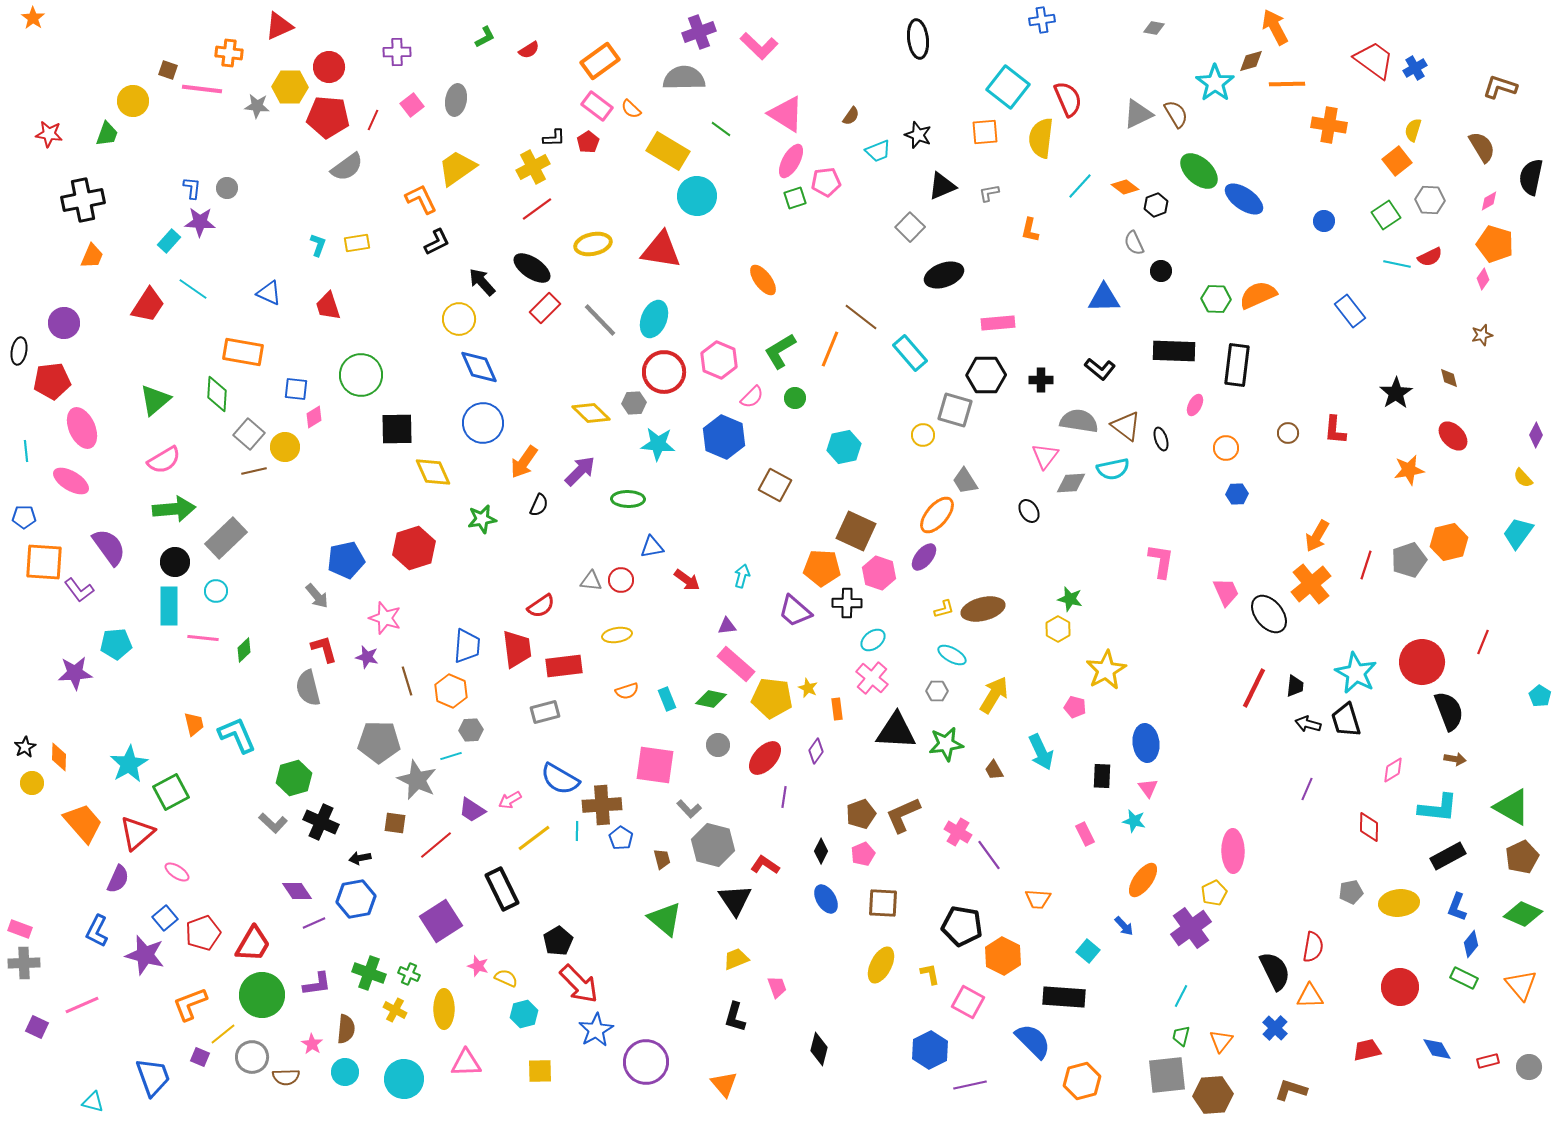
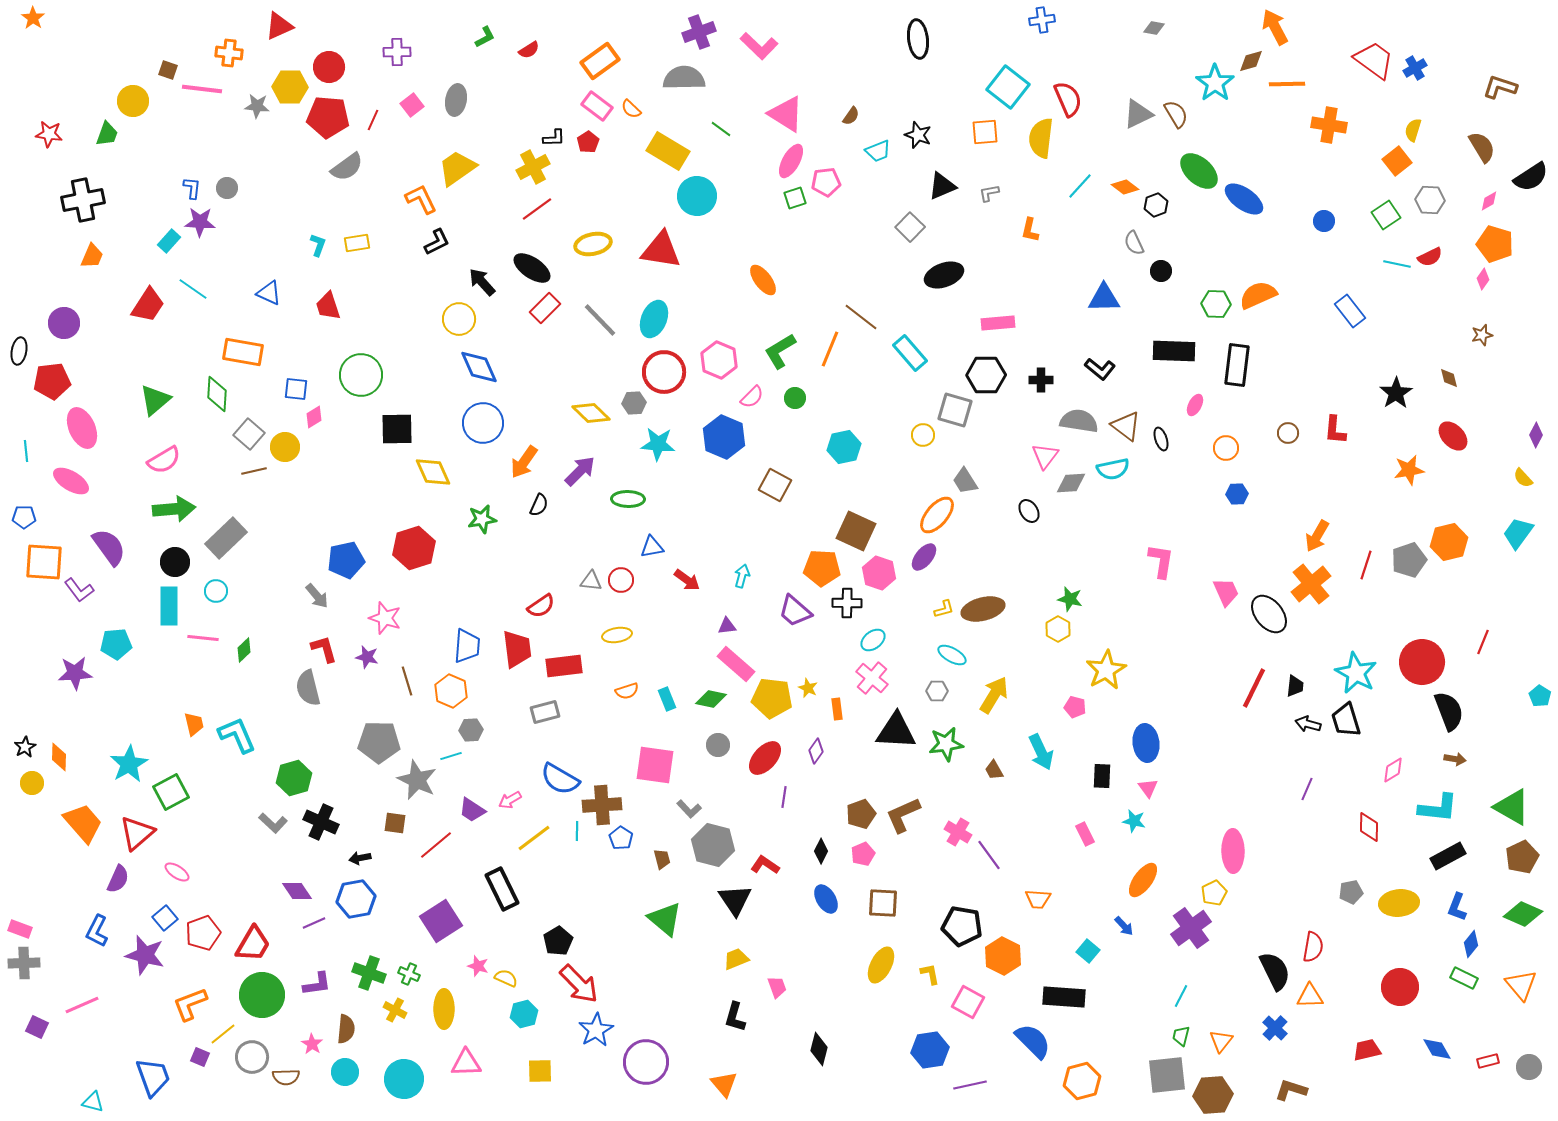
black semicircle at (1531, 177): rotated 135 degrees counterclockwise
green hexagon at (1216, 299): moved 5 px down
blue hexagon at (930, 1050): rotated 18 degrees clockwise
